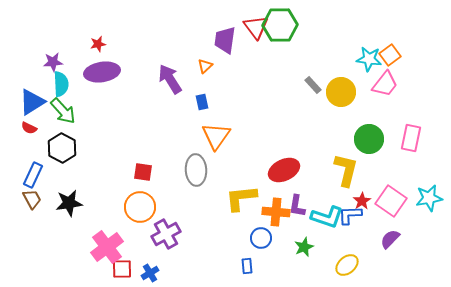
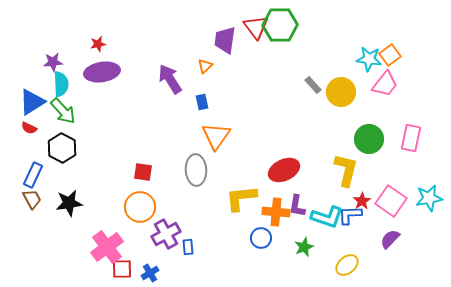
blue rectangle at (247, 266): moved 59 px left, 19 px up
